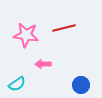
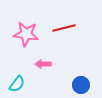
pink star: moved 1 px up
cyan semicircle: rotated 18 degrees counterclockwise
